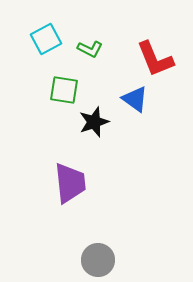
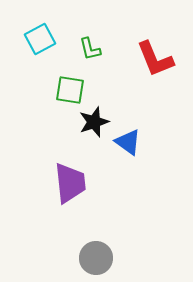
cyan square: moved 6 px left
green L-shape: rotated 50 degrees clockwise
green square: moved 6 px right
blue triangle: moved 7 px left, 43 px down
gray circle: moved 2 px left, 2 px up
